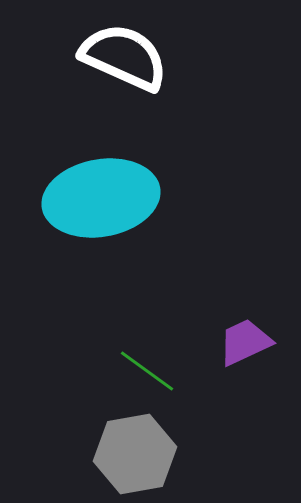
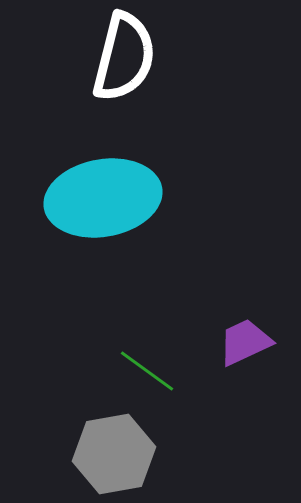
white semicircle: rotated 80 degrees clockwise
cyan ellipse: moved 2 px right
gray hexagon: moved 21 px left
